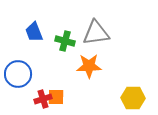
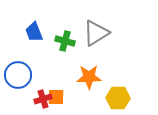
gray triangle: rotated 24 degrees counterclockwise
orange star: moved 11 px down
blue circle: moved 1 px down
yellow hexagon: moved 15 px left
